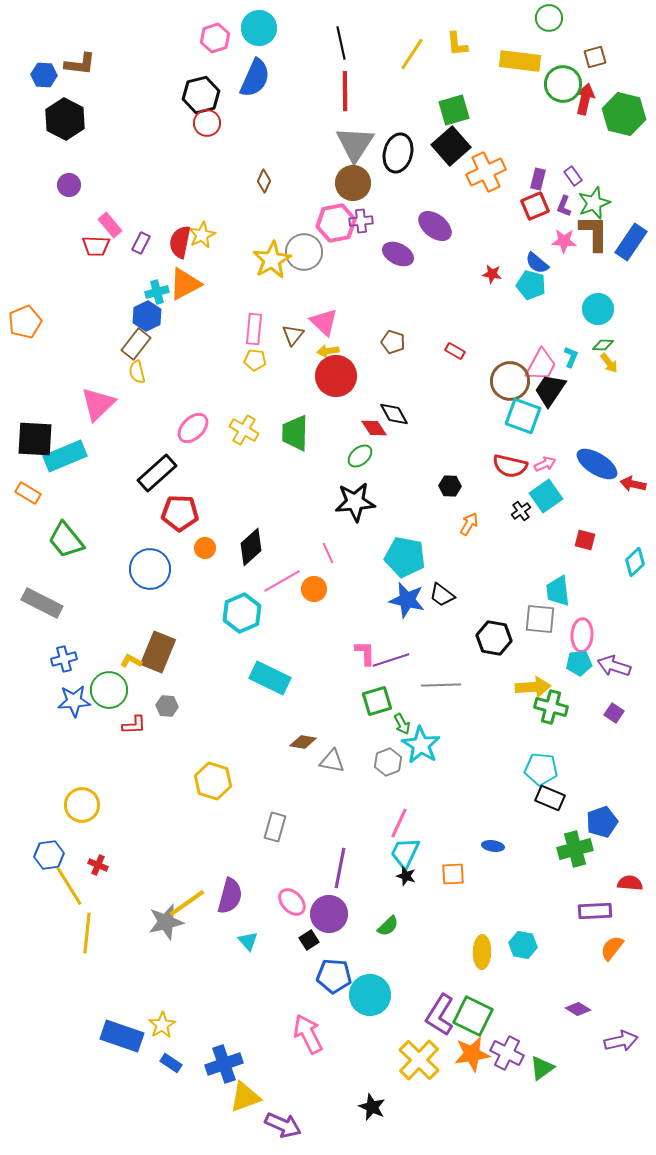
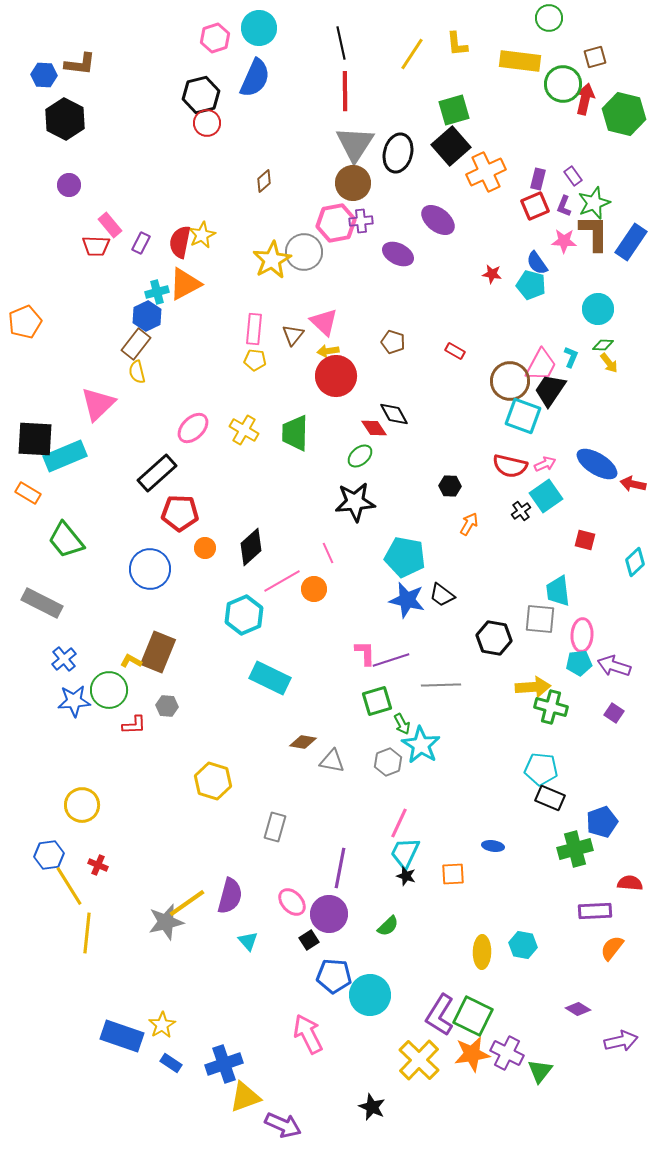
brown diamond at (264, 181): rotated 25 degrees clockwise
purple ellipse at (435, 226): moved 3 px right, 6 px up
blue semicircle at (537, 263): rotated 15 degrees clockwise
cyan hexagon at (242, 613): moved 2 px right, 2 px down
blue cross at (64, 659): rotated 25 degrees counterclockwise
green triangle at (542, 1068): moved 2 px left, 3 px down; rotated 16 degrees counterclockwise
